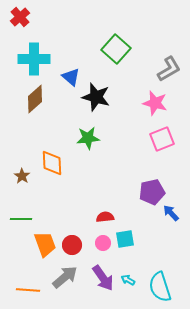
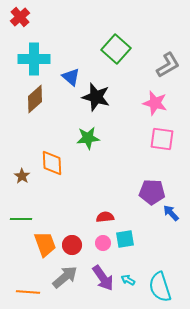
gray L-shape: moved 1 px left, 4 px up
pink square: rotated 30 degrees clockwise
purple pentagon: rotated 15 degrees clockwise
orange line: moved 2 px down
